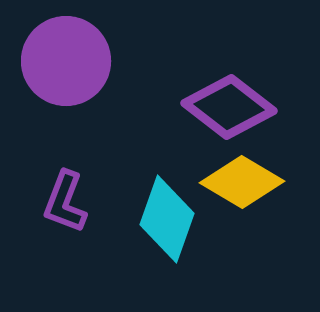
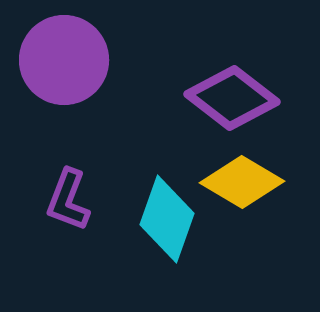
purple circle: moved 2 px left, 1 px up
purple diamond: moved 3 px right, 9 px up
purple L-shape: moved 3 px right, 2 px up
